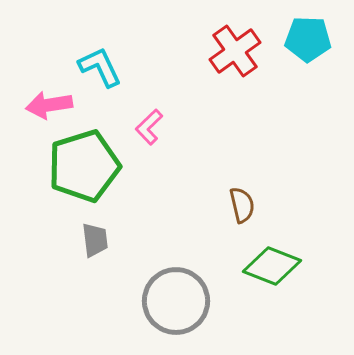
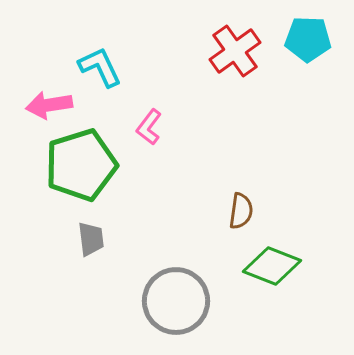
pink L-shape: rotated 9 degrees counterclockwise
green pentagon: moved 3 px left, 1 px up
brown semicircle: moved 1 px left, 6 px down; rotated 21 degrees clockwise
gray trapezoid: moved 4 px left, 1 px up
